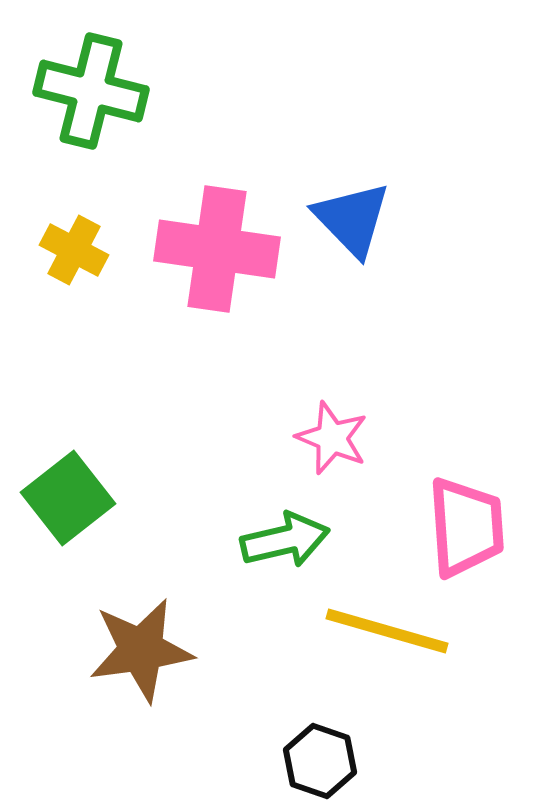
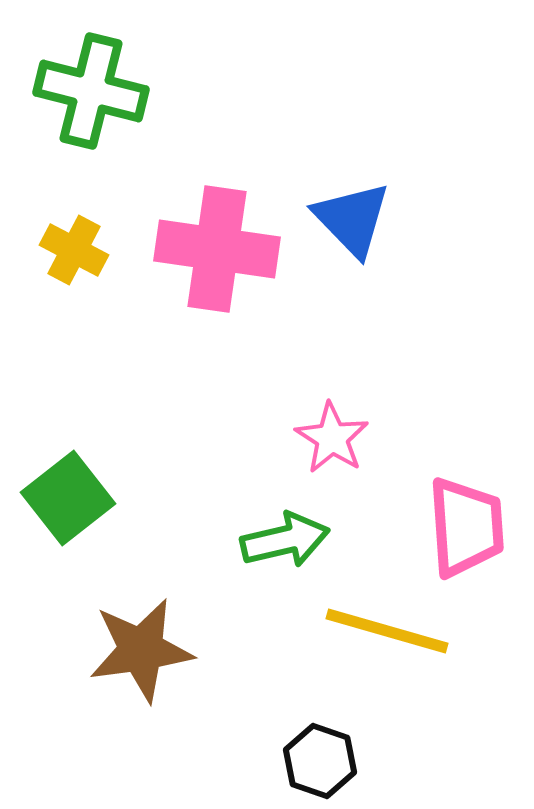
pink star: rotated 10 degrees clockwise
